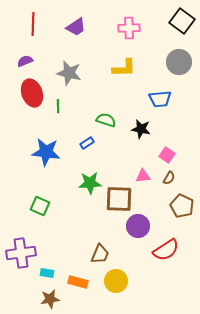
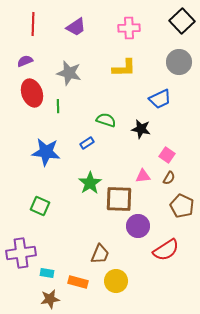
black square: rotated 10 degrees clockwise
blue trapezoid: rotated 20 degrees counterclockwise
green star: rotated 30 degrees counterclockwise
